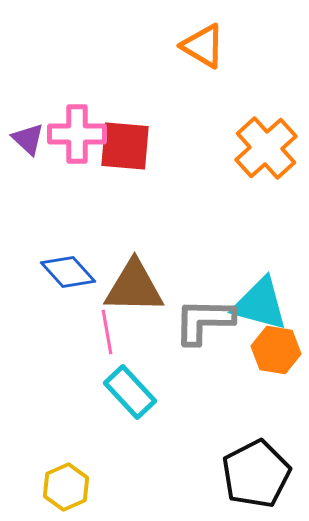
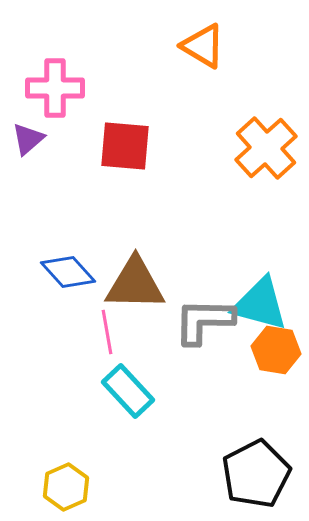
pink cross: moved 22 px left, 46 px up
purple triangle: rotated 36 degrees clockwise
brown triangle: moved 1 px right, 3 px up
cyan rectangle: moved 2 px left, 1 px up
